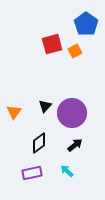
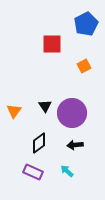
blue pentagon: rotated 10 degrees clockwise
red square: rotated 15 degrees clockwise
orange square: moved 9 px right, 15 px down
black triangle: rotated 16 degrees counterclockwise
orange triangle: moved 1 px up
black arrow: rotated 147 degrees counterclockwise
purple rectangle: moved 1 px right, 1 px up; rotated 36 degrees clockwise
